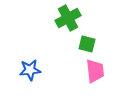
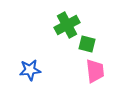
green cross: moved 1 px left, 7 px down
